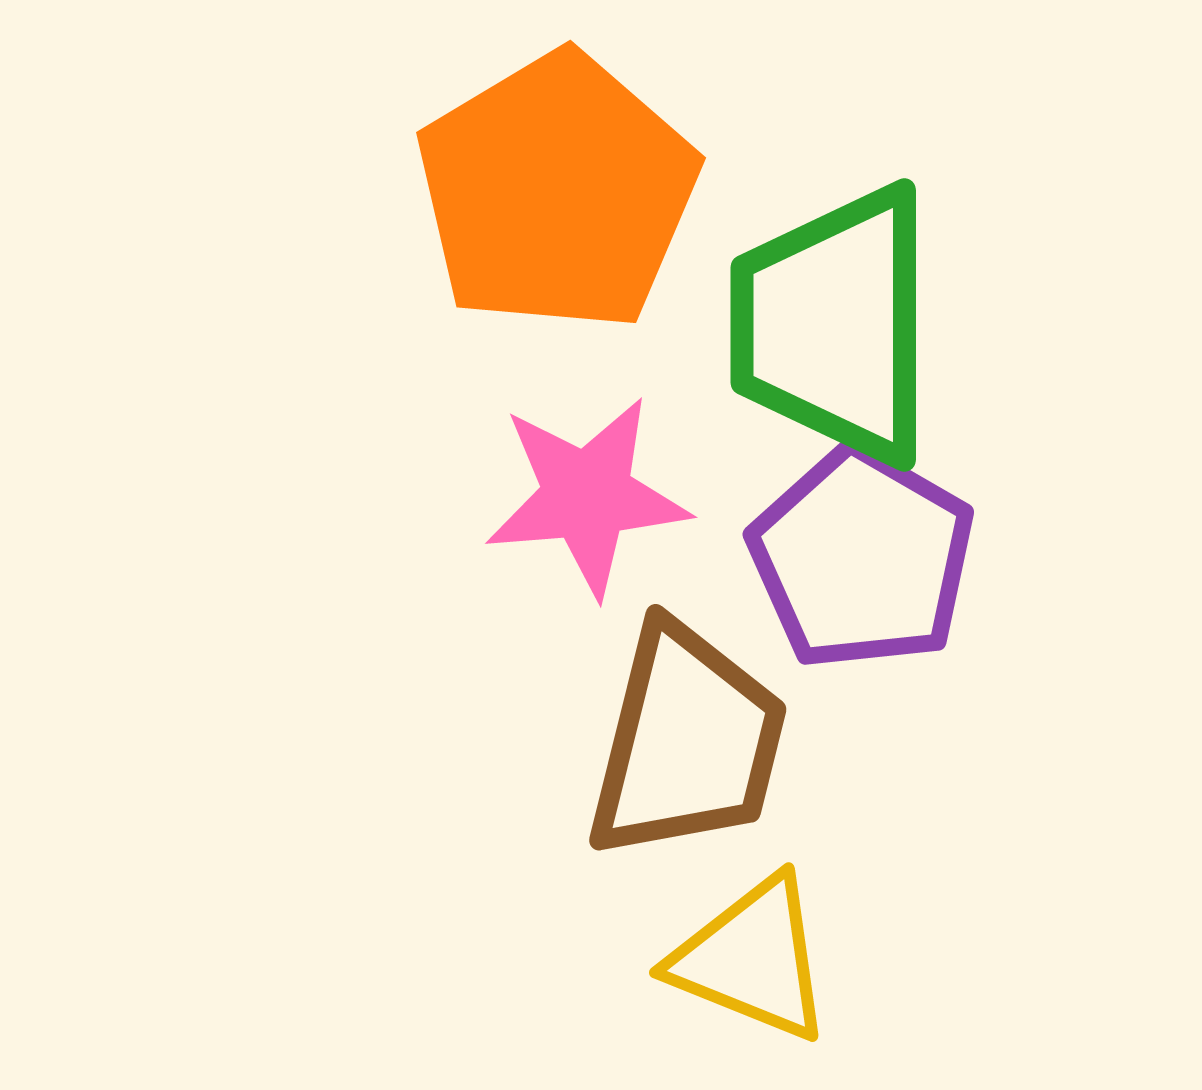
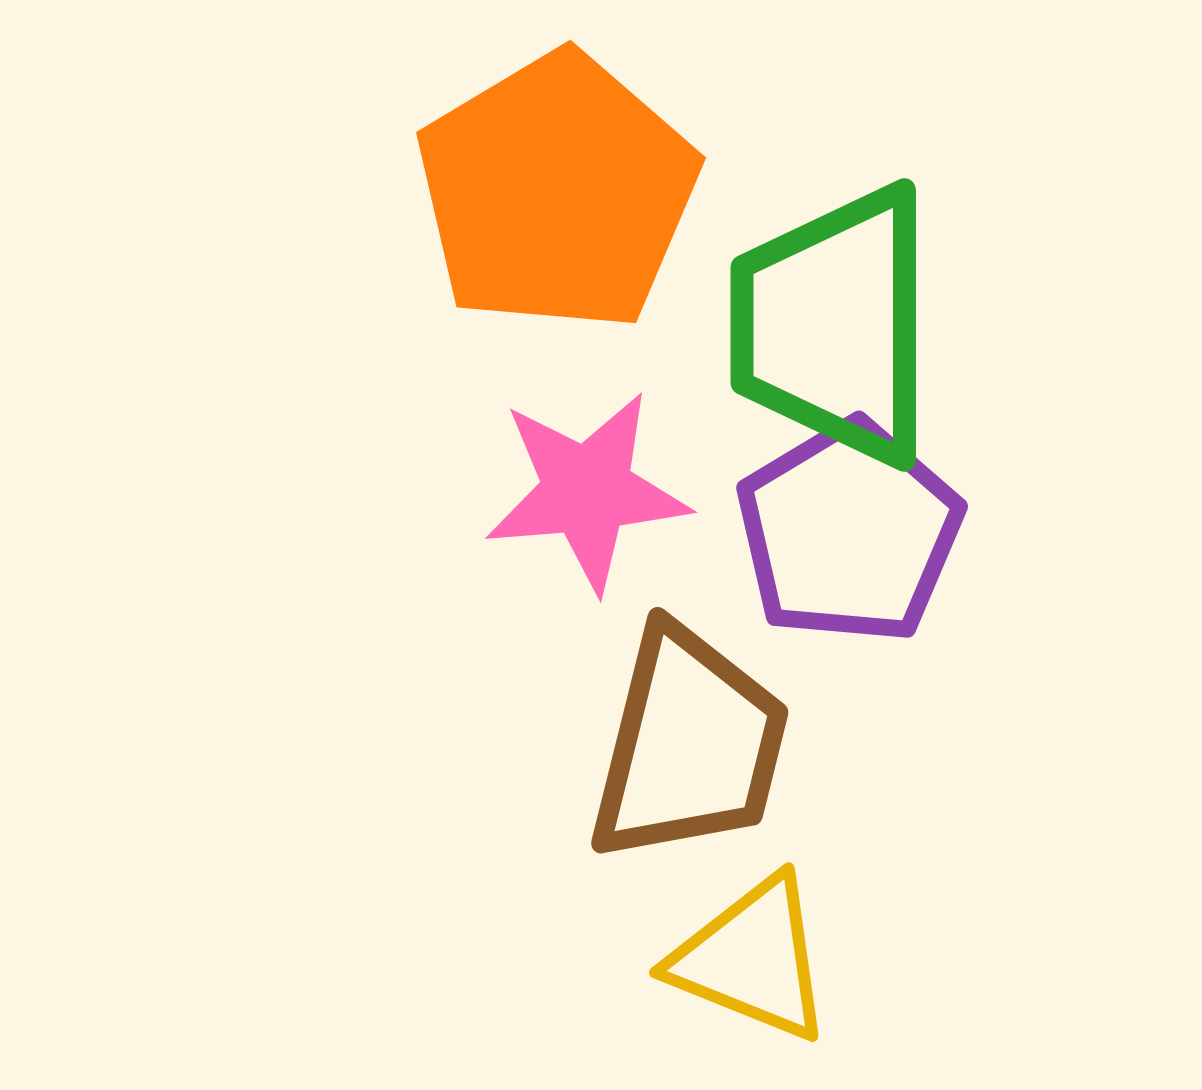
pink star: moved 5 px up
purple pentagon: moved 13 px left, 26 px up; rotated 11 degrees clockwise
brown trapezoid: moved 2 px right, 3 px down
